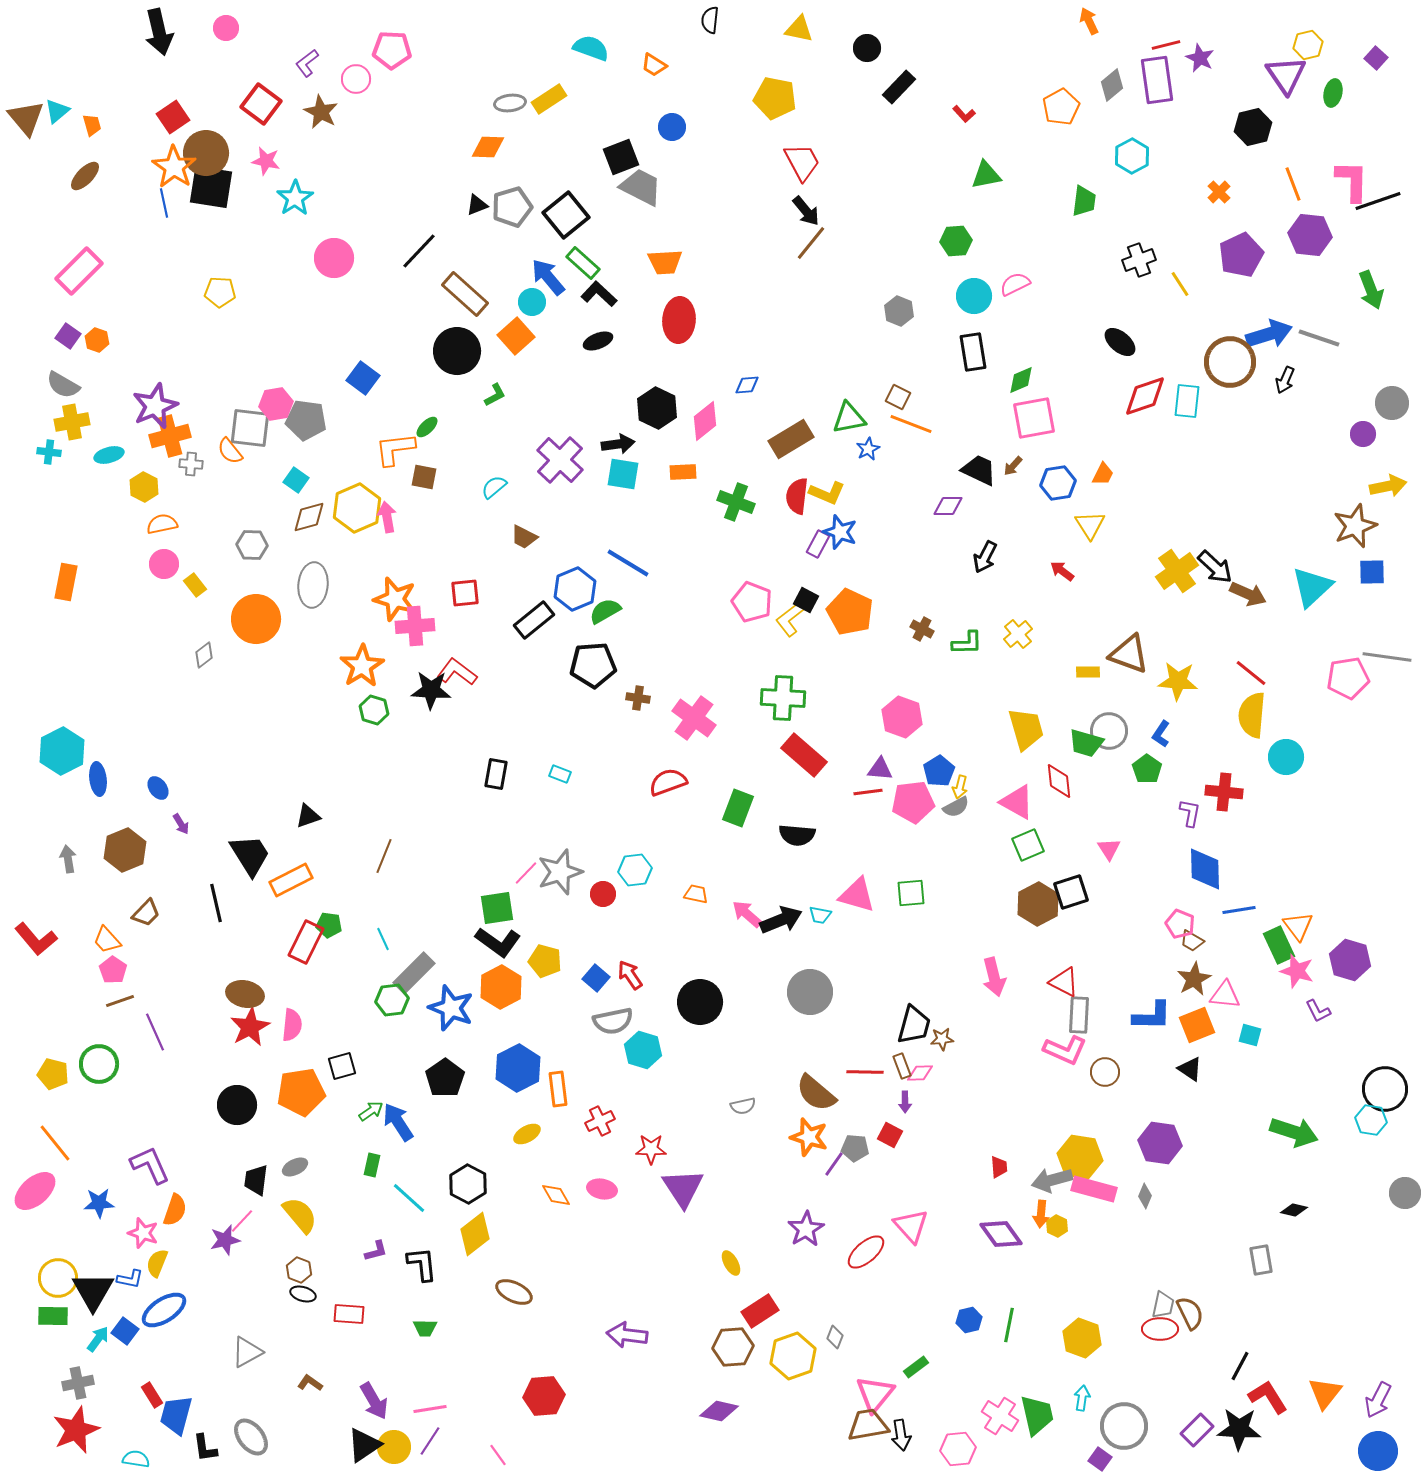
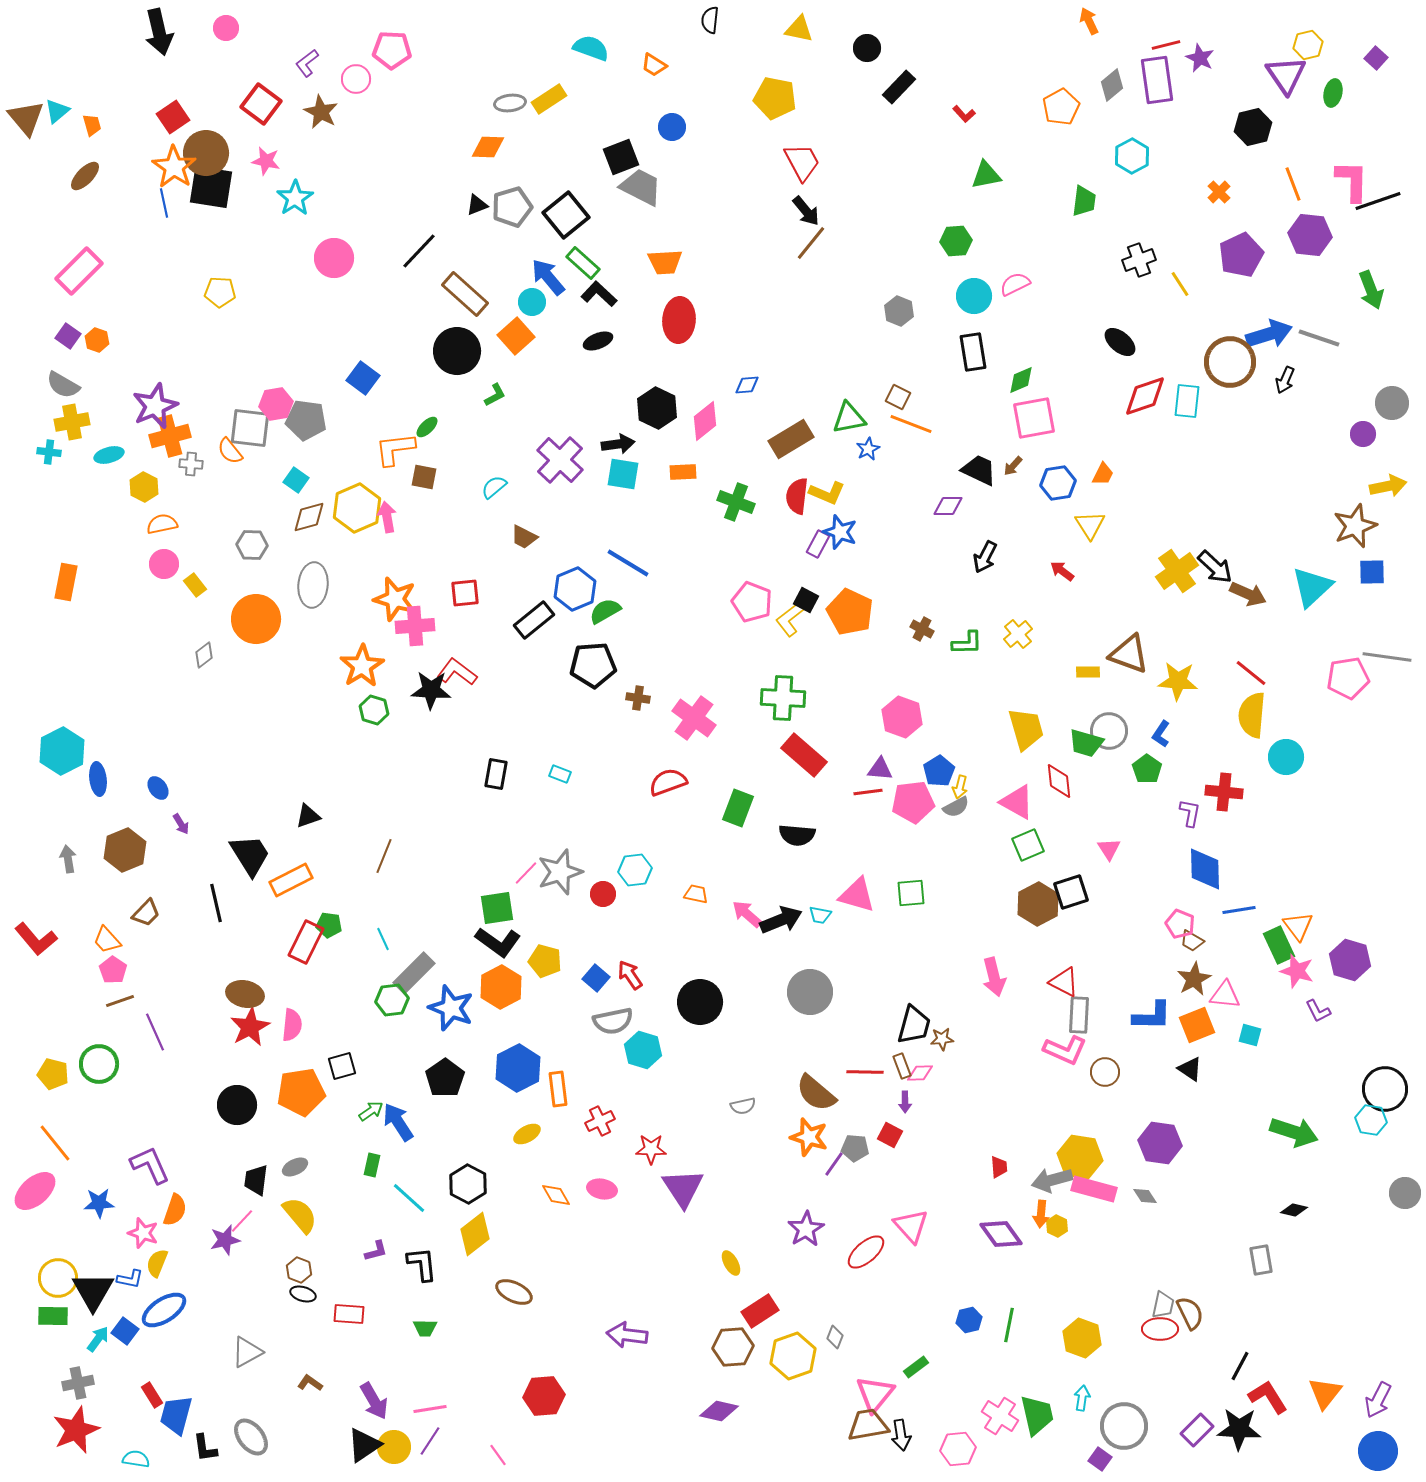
gray diamond at (1145, 1196): rotated 55 degrees counterclockwise
